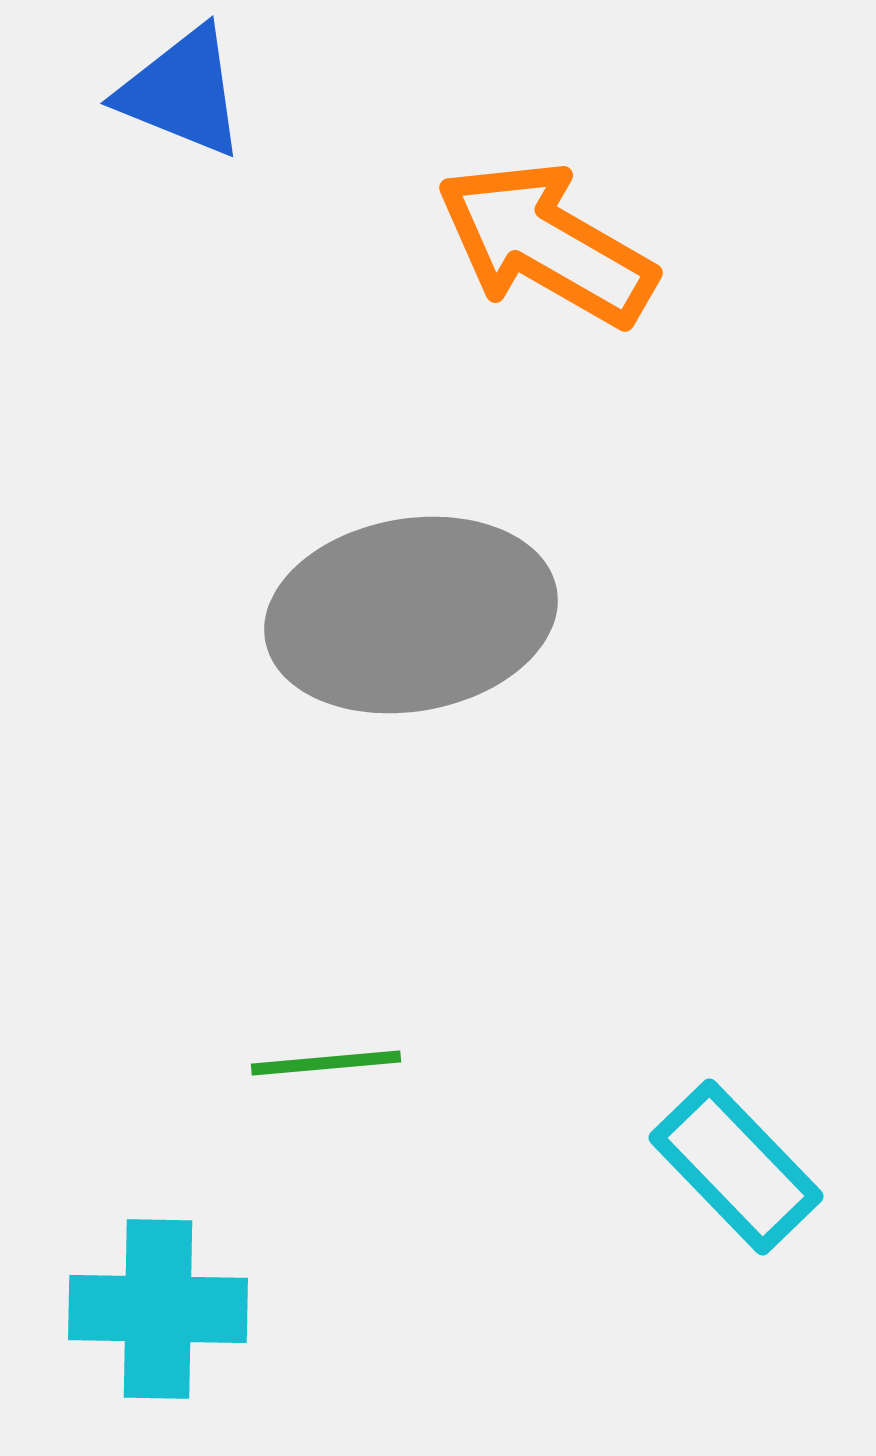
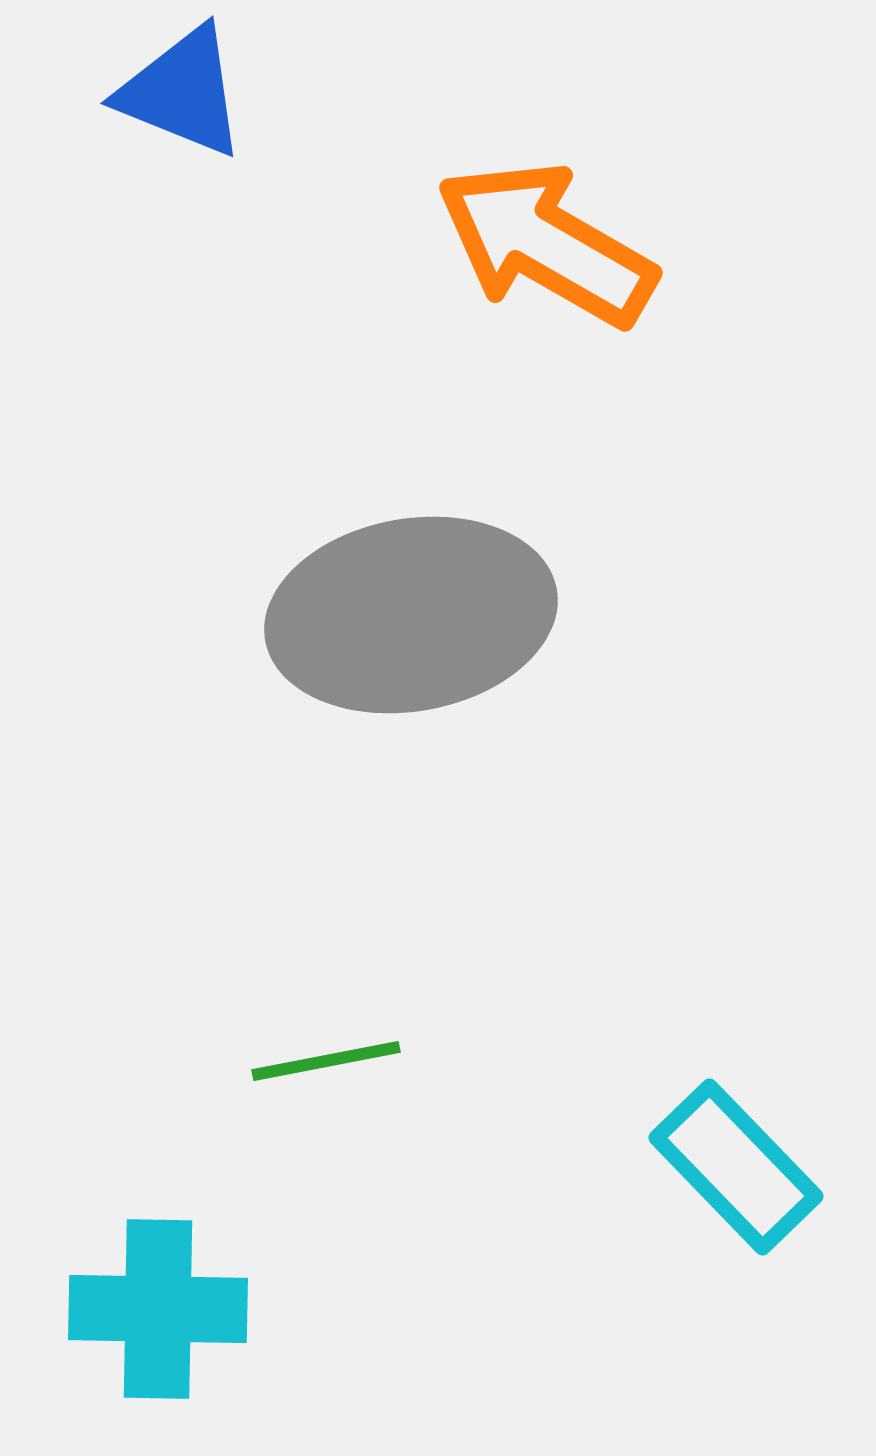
green line: moved 2 px up; rotated 6 degrees counterclockwise
